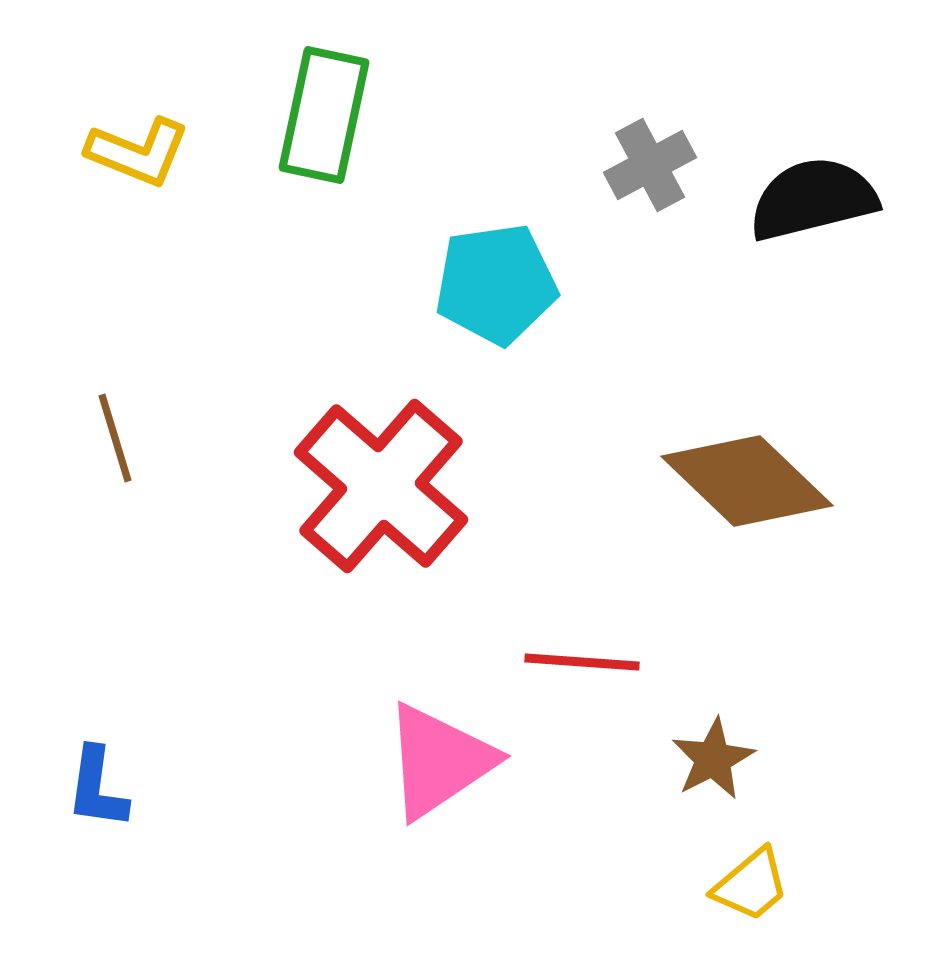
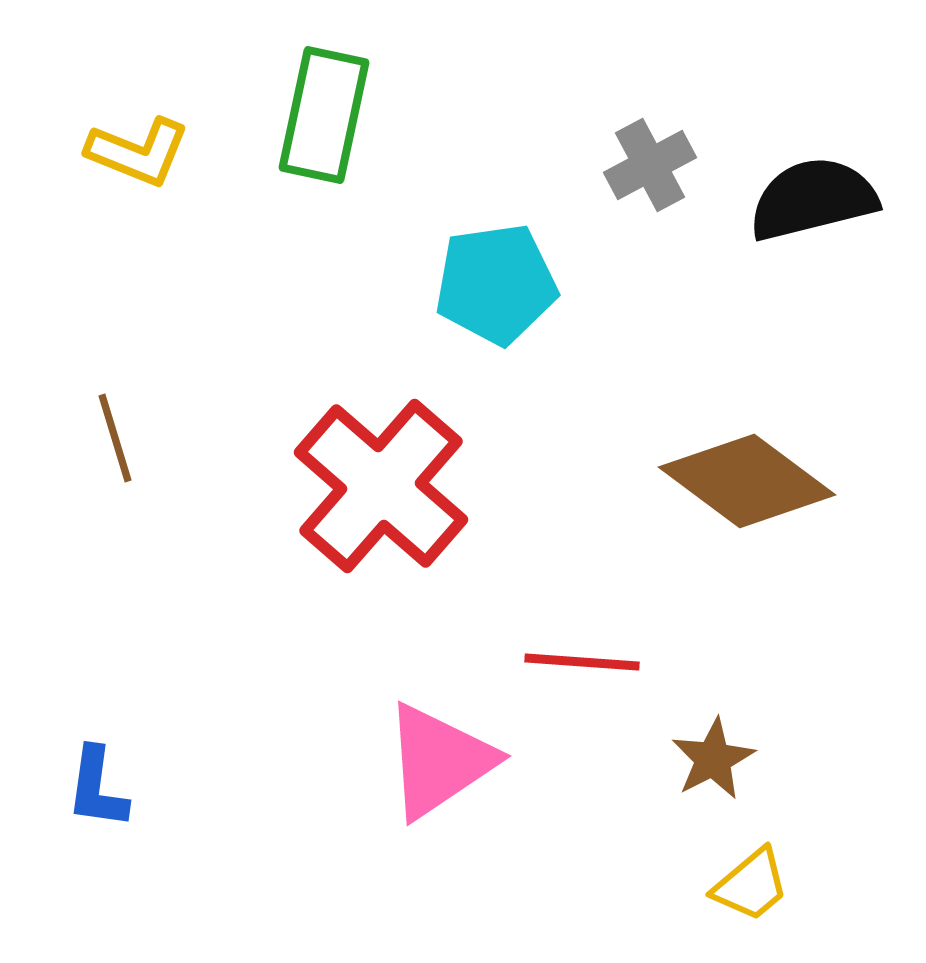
brown diamond: rotated 7 degrees counterclockwise
